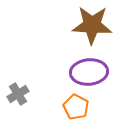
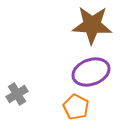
purple ellipse: moved 2 px right; rotated 15 degrees counterclockwise
gray cross: moved 1 px left
